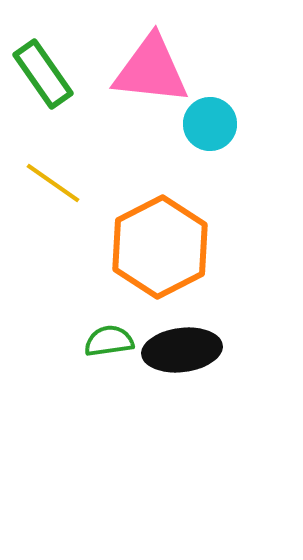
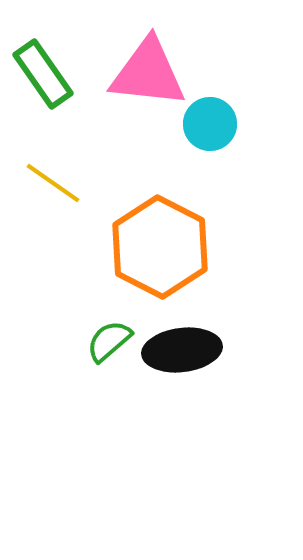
pink triangle: moved 3 px left, 3 px down
orange hexagon: rotated 6 degrees counterclockwise
green semicircle: rotated 33 degrees counterclockwise
